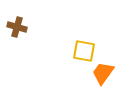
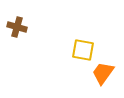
yellow square: moved 1 px left, 1 px up
